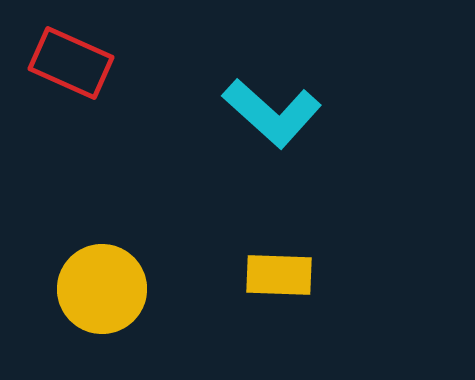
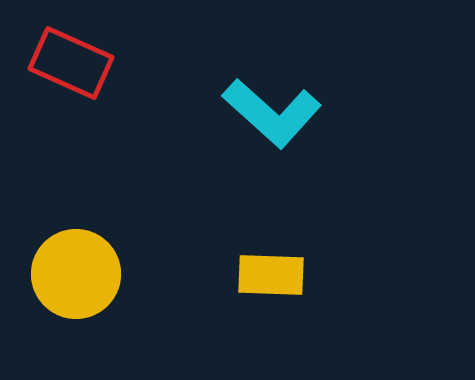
yellow rectangle: moved 8 px left
yellow circle: moved 26 px left, 15 px up
